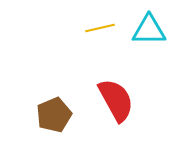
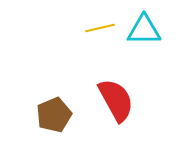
cyan triangle: moved 5 px left
